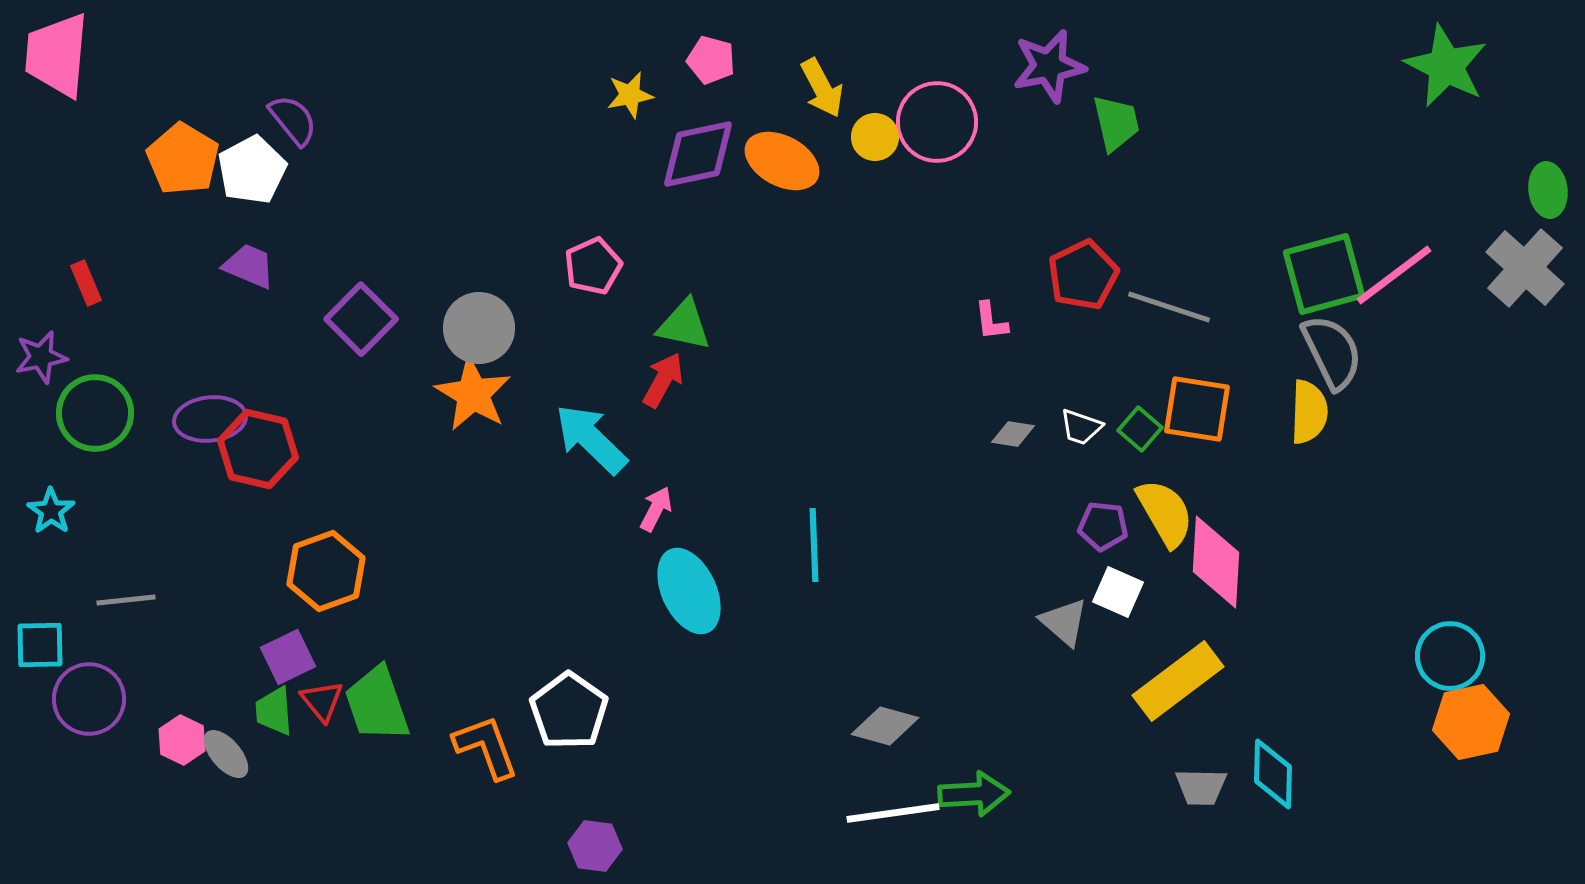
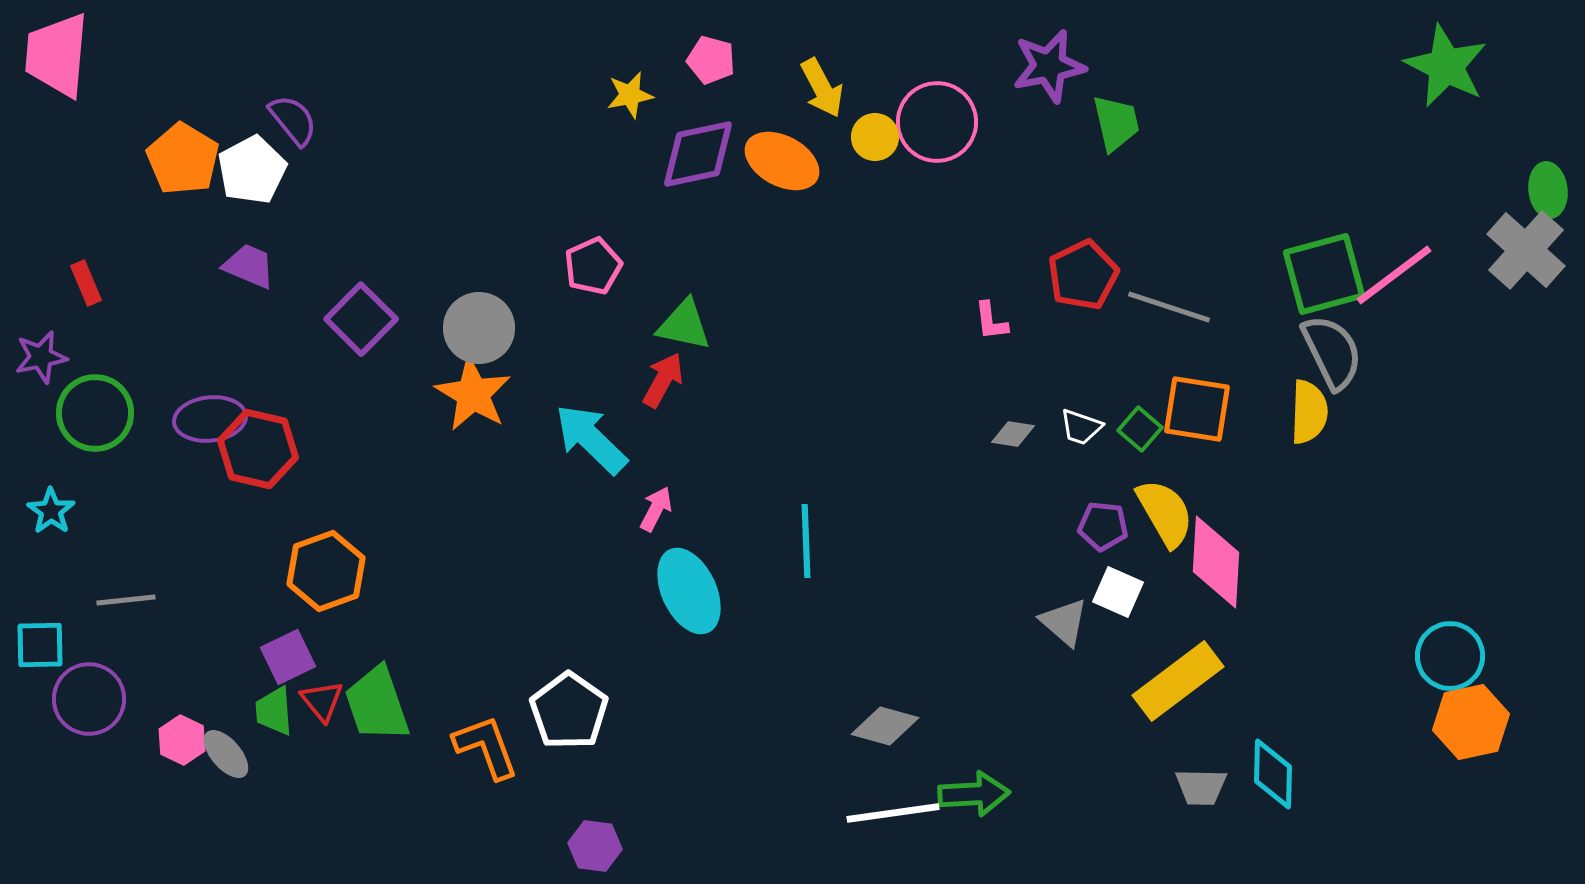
gray cross at (1525, 268): moved 1 px right, 18 px up
cyan line at (814, 545): moved 8 px left, 4 px up
